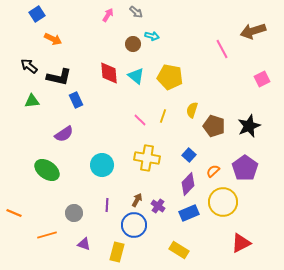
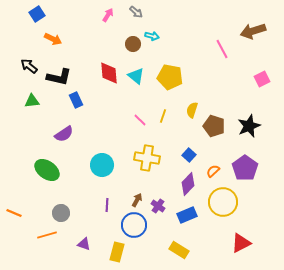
gray circle at (74, 213): moved 13 px left
blue rectangle at (189, 213): moved 2 px left, 2 px down
